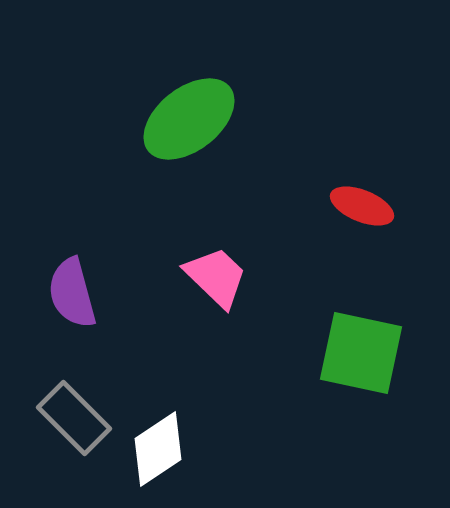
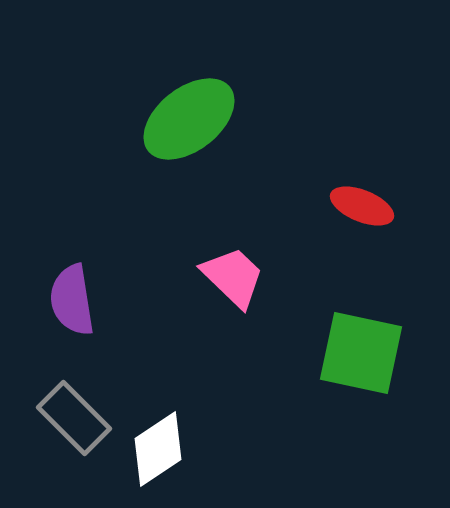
pink trapezoid: moved 17 px right
purple semicircle: moved 7 px down; rotated 6 degrees clockwise
